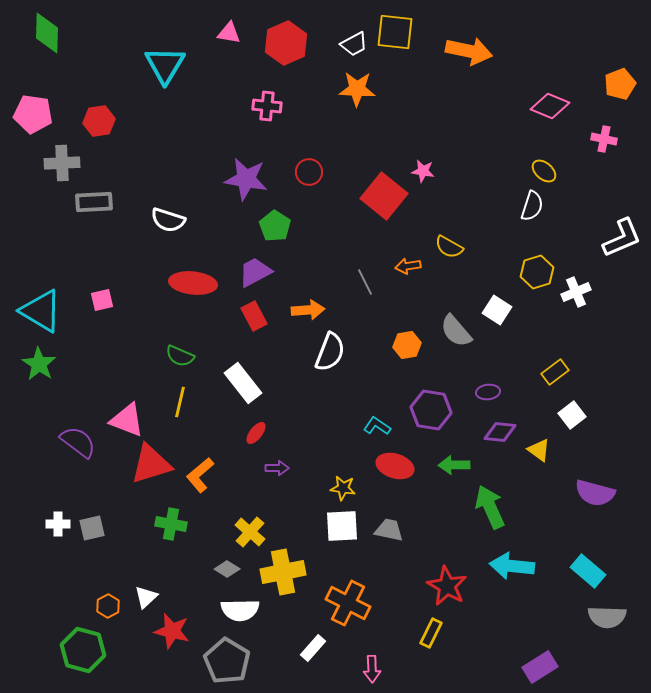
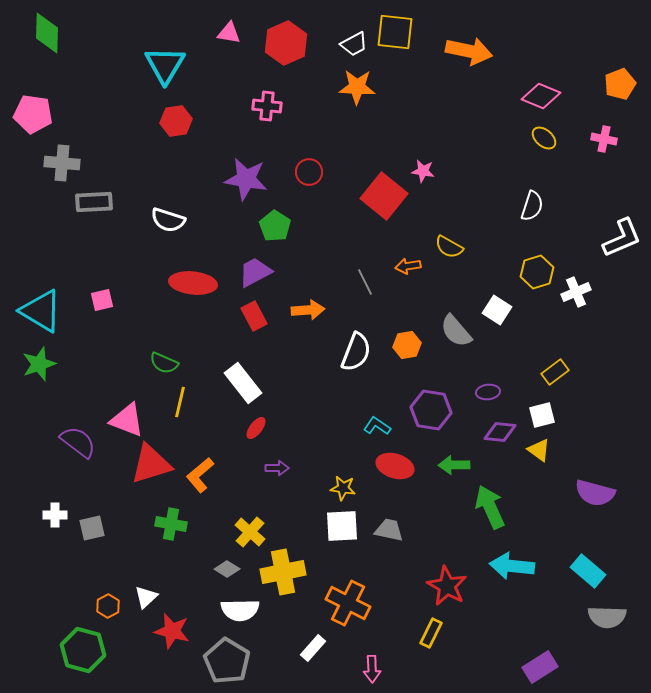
orange star at (357, 89): moved 2 px up
pink diamond at (550, 106): moved 9 px left, 10 px up
red hexagon at (99, 121): moved 77 px right
gray cross at (62, 163): rotated 8 degrees clockwise
yellow ellipse at (544, 171): moved 33 px up
white semicircle at (330, 352): moved 26 px right
green semicircle at (180, 356): moved 16 px left, 7 px down
green star at (39, 364): rotated 20 degrees clockwise
white square at (572, 415): moved 30 px left; rotated 24 degrees clockwise
red ellipse at (256, 433): moved 5 px up
white cross at (58, 524): moved 3 px left, 9 px up
